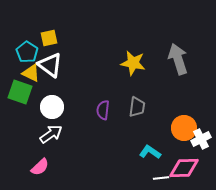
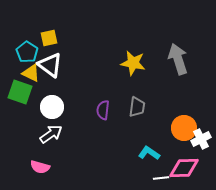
cyan L-shape: moved 1 px left, 1 px down
pink semicircle: rotated 60 degrees clockwise
